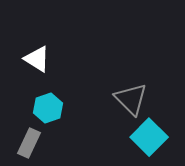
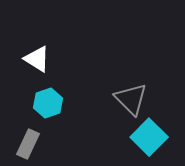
cyan hexagon: moved 5 px up
gray rectangle: moved 1 px left, 1 px down
